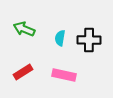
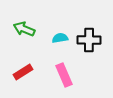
cyan semicircle: rotated 70 degrees clockwise
pink rectangle: rotated 55 degrees clockwise
